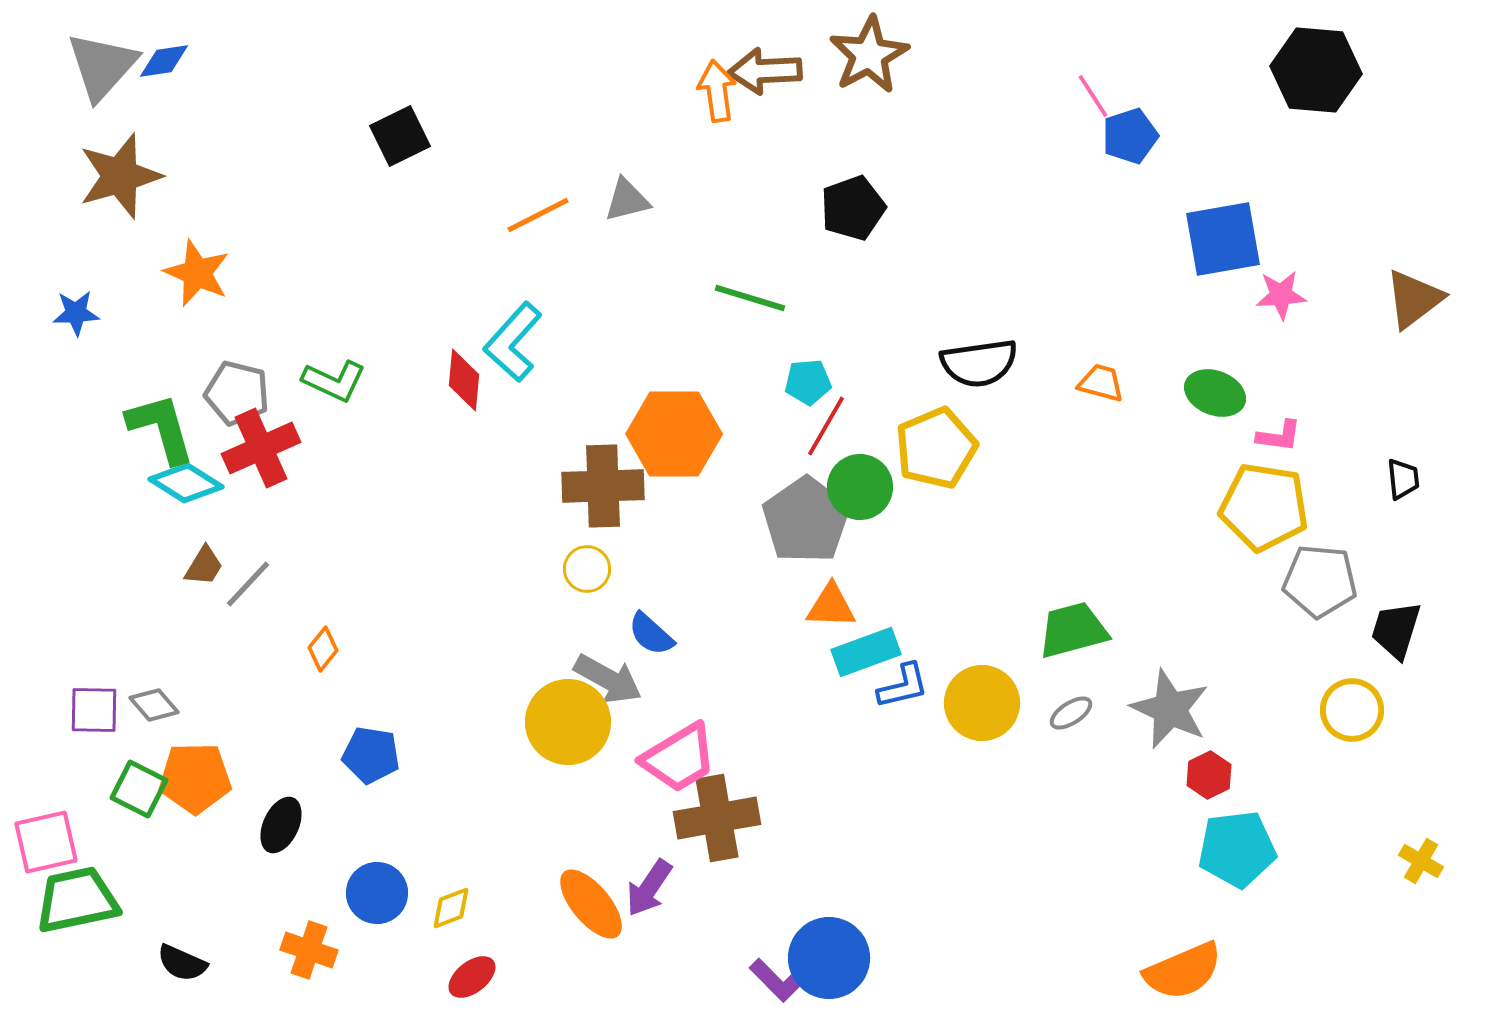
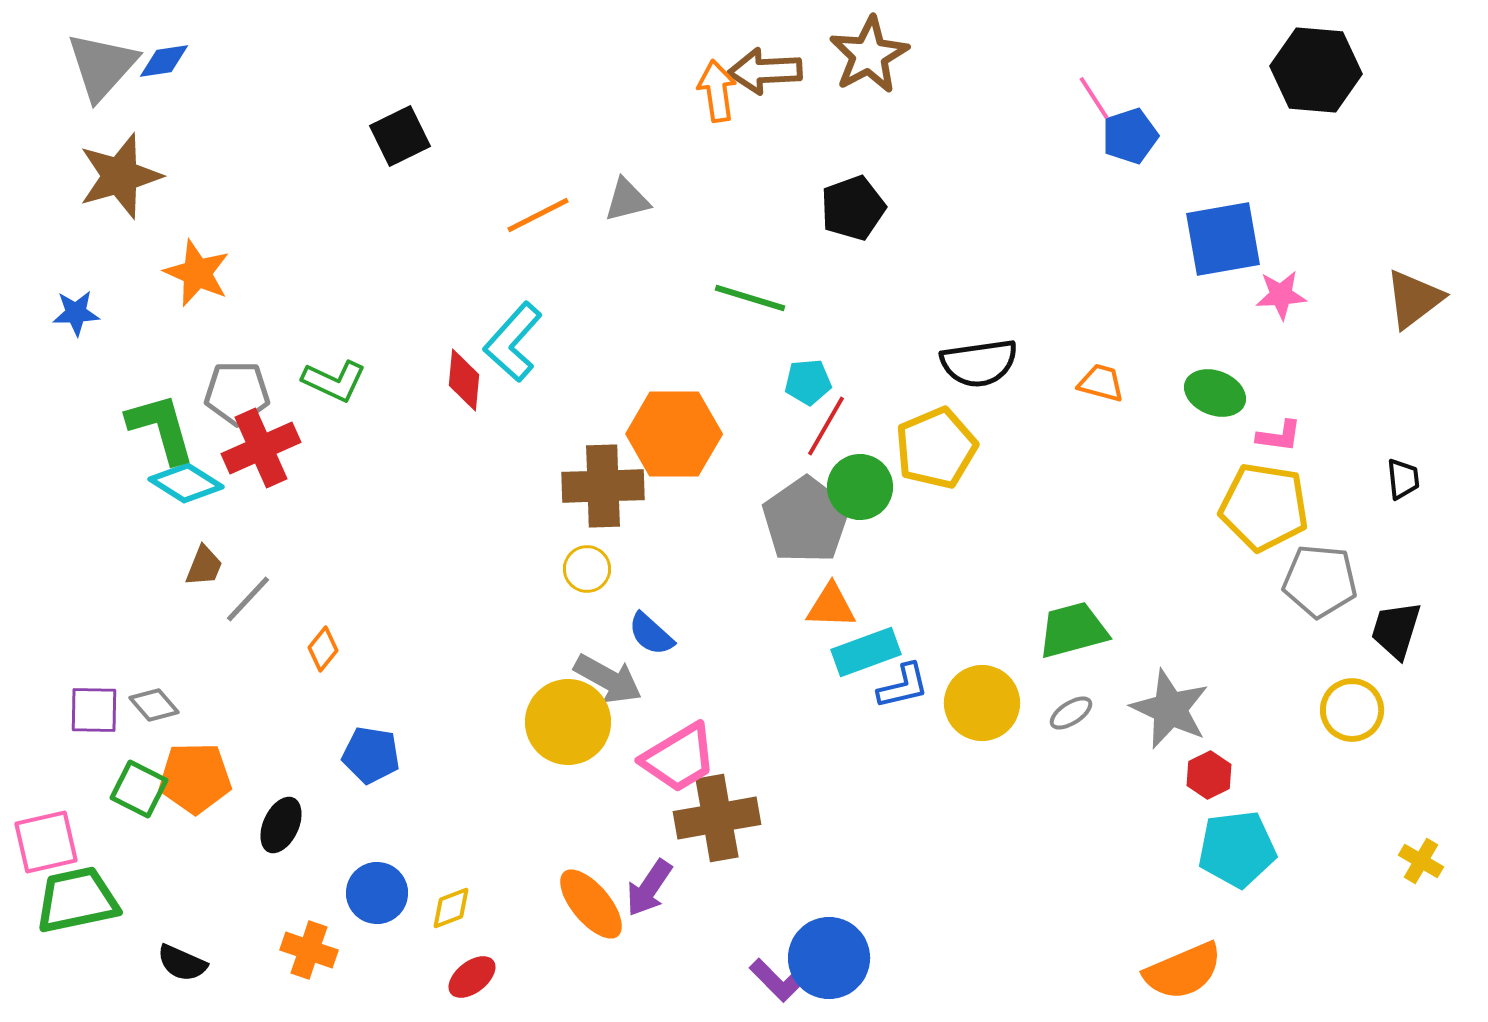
pink line at (1093, 96): moved 1 px right, 2 px down
gray pentagon at (237, 393): rotated 14 degrees counterclockwise
brown trapezoid at (204, 566): rotated 9 degrees counterclockwise
gray line at (248, 584): moved 15 px down
